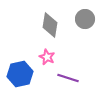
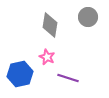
gray circle: moved 3 px right, 2 px up
